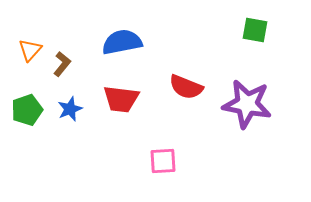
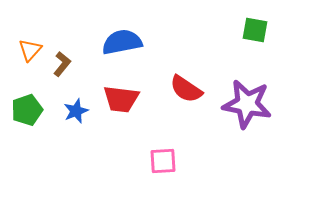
red semicircle: moved 2 px down; rotated 12 degrees clockwise
blue star: moved 6 px right, 2 px down
